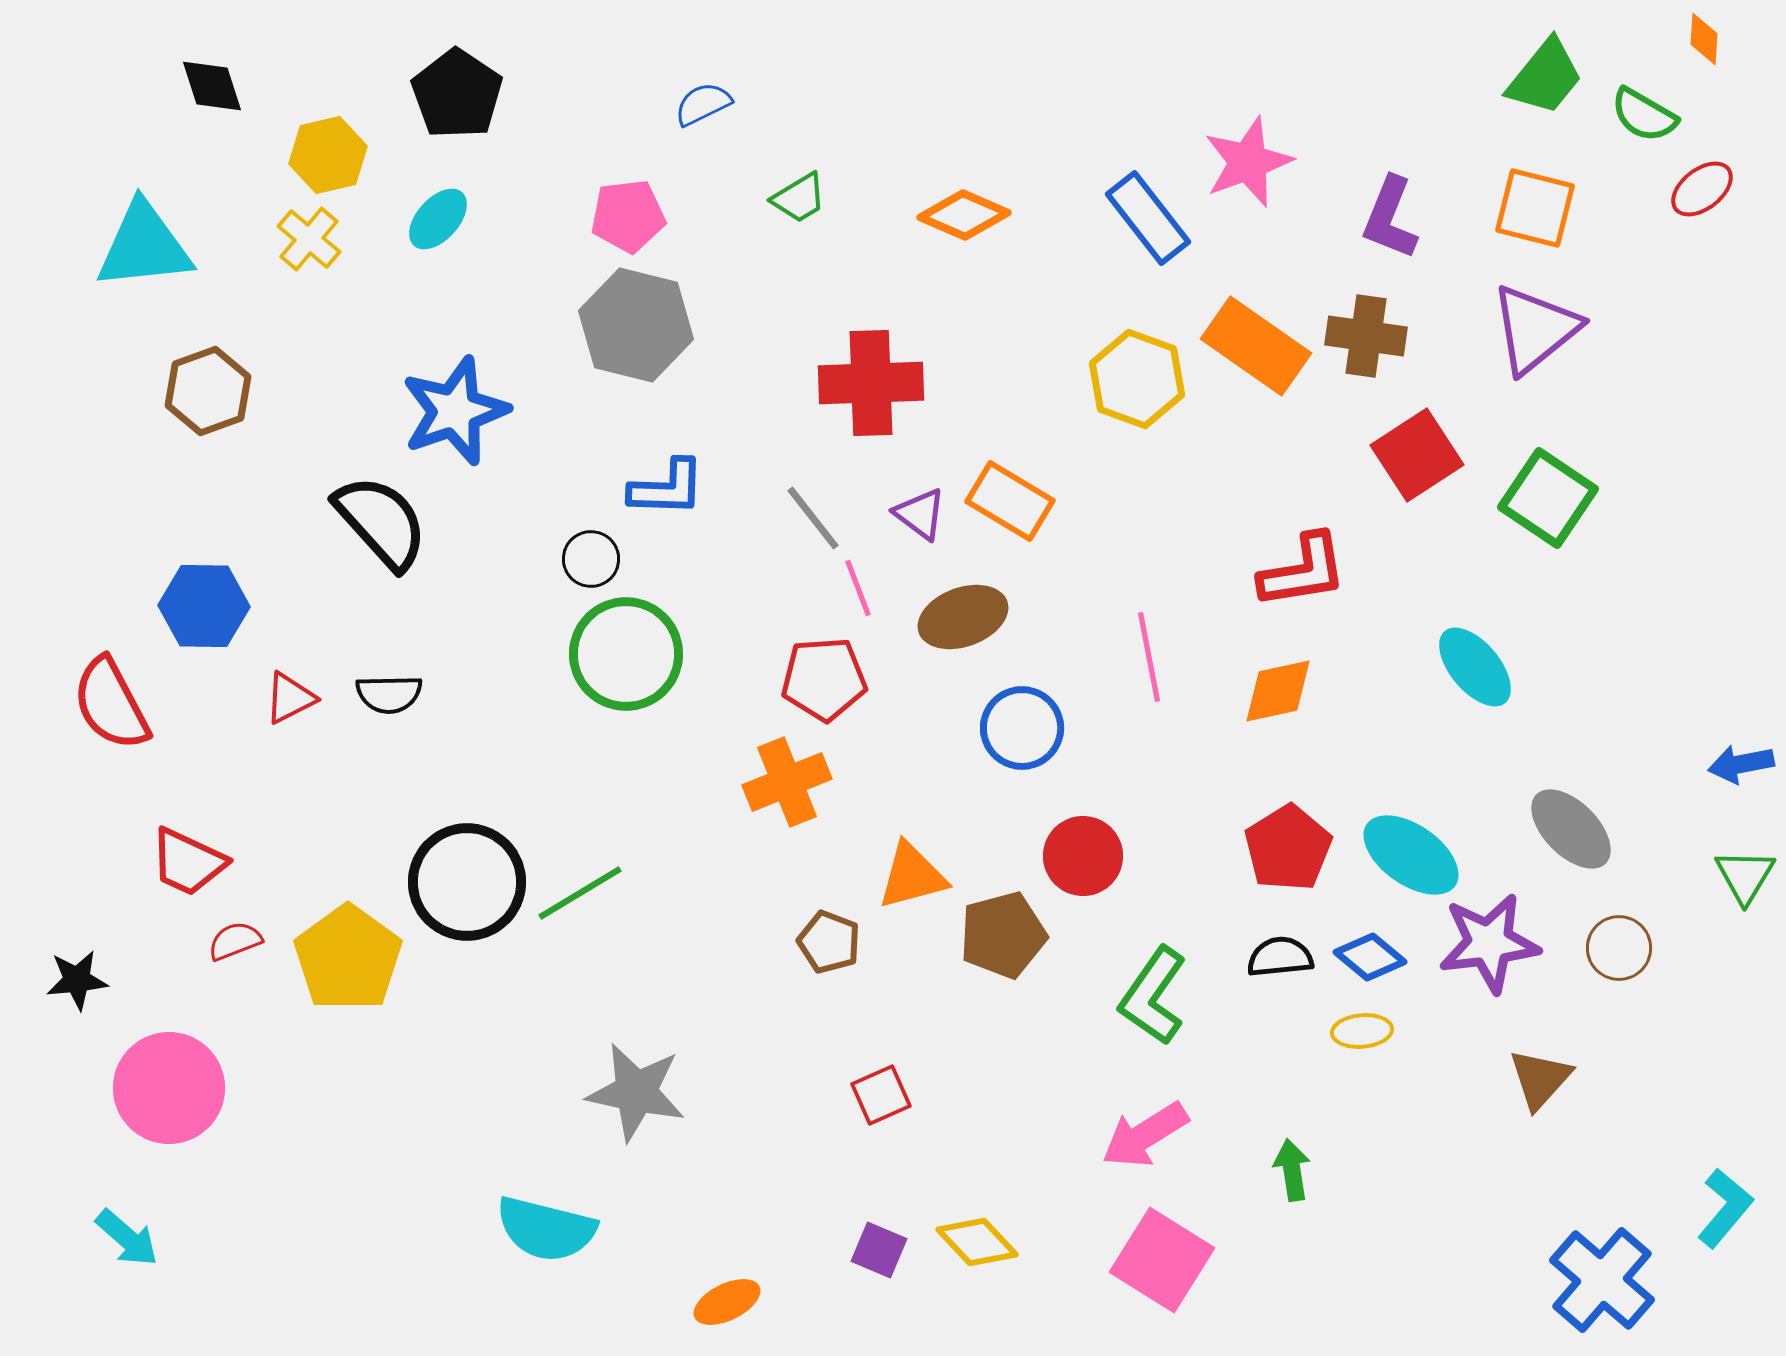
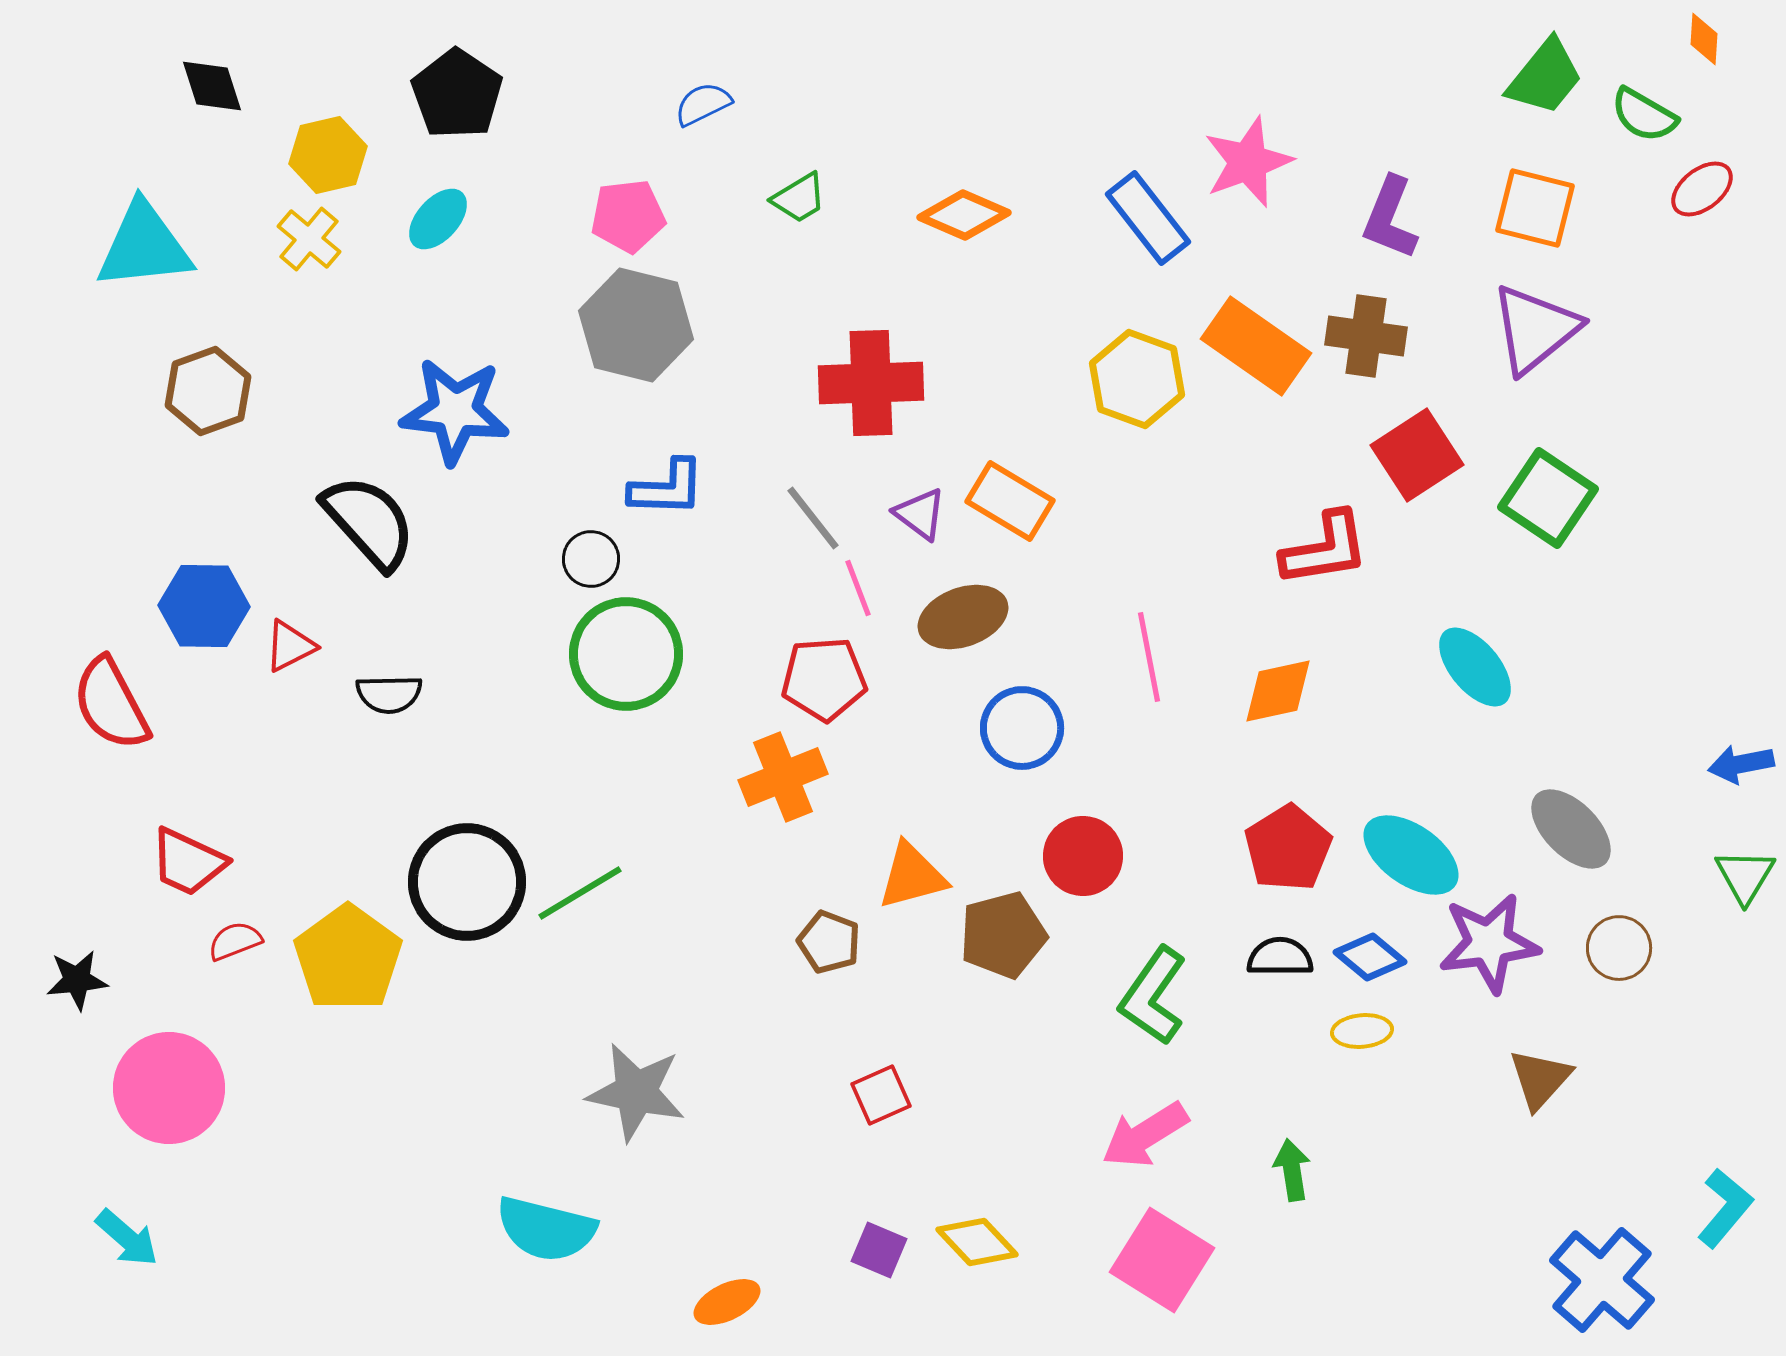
blue star at (455, 411): rotated 26 degrees clockwise
black semicircle at (381, 522): moved 12 px left
red L-shape at (1303, 571): moved 22 px right, 22 px up
red triangle at (290, 698): moved 52 px up
orange cross at (787, 782): moved 4 px left, 5 px up
black semicircle at (1280, 957): rotated 6 degrees clockwise
